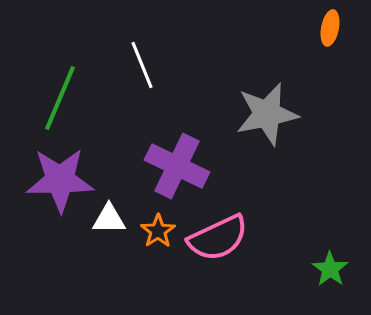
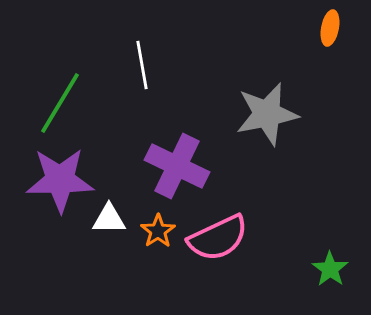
white line: rotated 12 degrees clockwise
green line: moved 5 px down; rotated 8 degrees clockwise
